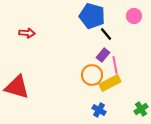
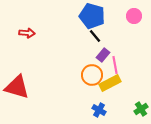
black line: moved 11 px left, 2 px down
